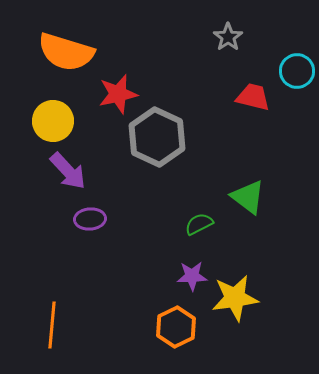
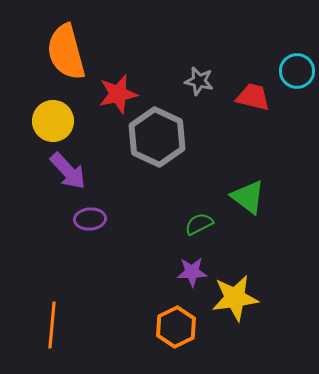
gray star: moved 29 px left, 44 px down; rotated 24 degrees counterclockwise
orange semicircle: rotated 58 degrees clockwise
purple star: moved 4 px up
